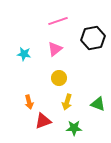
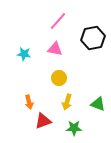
pink line: rotated 30 degrees counterclockwise
pink triangle: rotated 49 degrees clockwise
